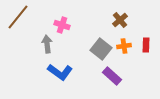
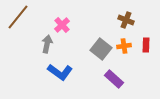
brown cross: moved 6 px right; rotated 28 degrees counterclockwise
pink cross: rotated 28 degrees clockwise
gray arrow: rotated 18 degrees clockwise
purple rectangle: moved 2 px right, 3 px down
